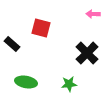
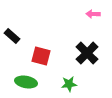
red square: moved 28 px down
black rectangle: moved 8 px up
